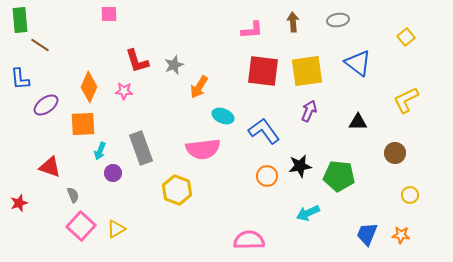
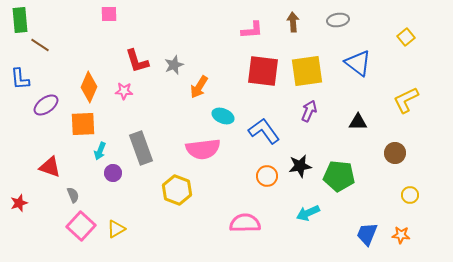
pink semicircle at (249, 240): moved 4 px left, 17 px up
